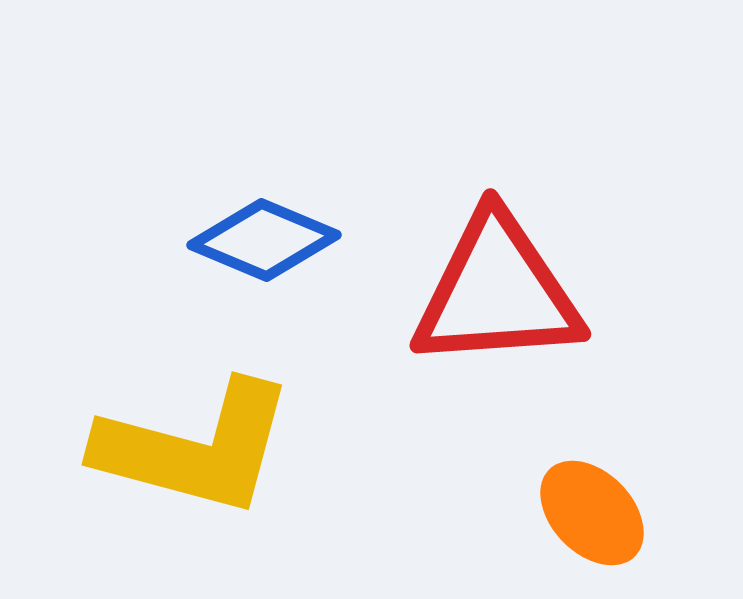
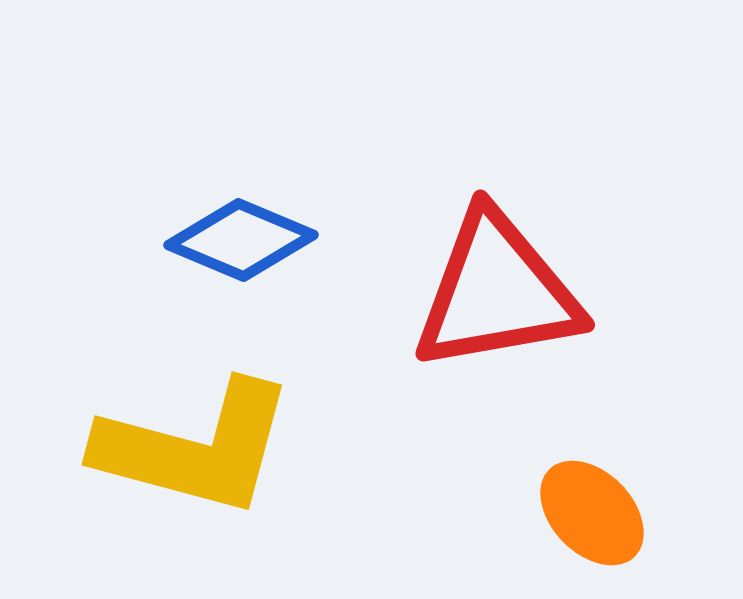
blue diamond: moved 23 px left
red triangle: rotated 6 degrees counterclockwise
